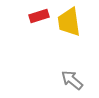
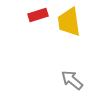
red rectangle: moved 1 px left, 1 px up
